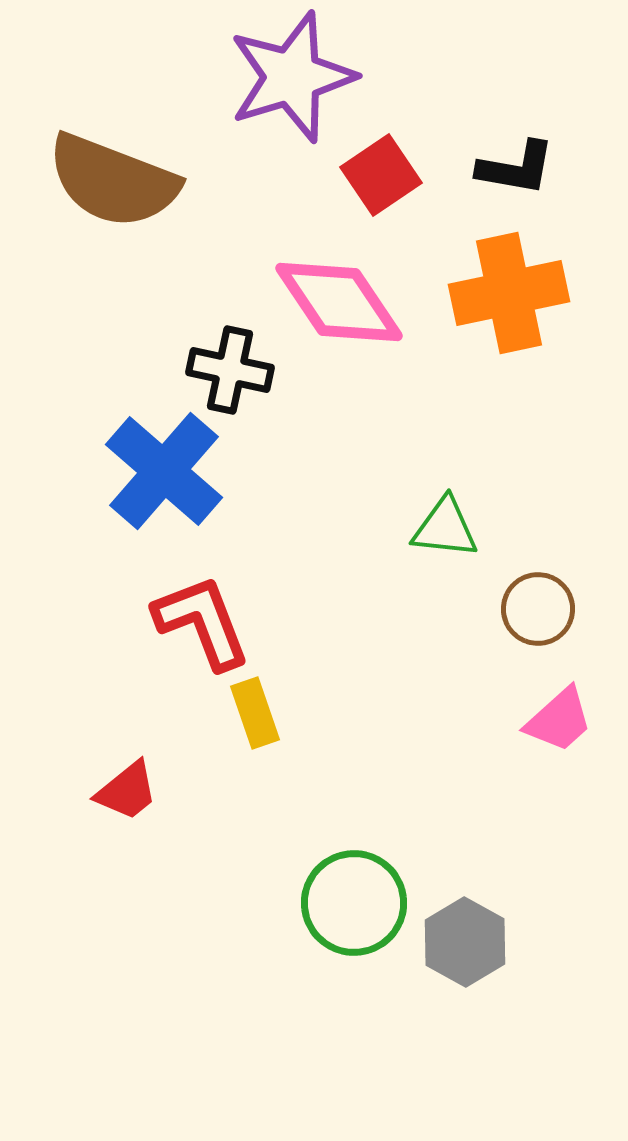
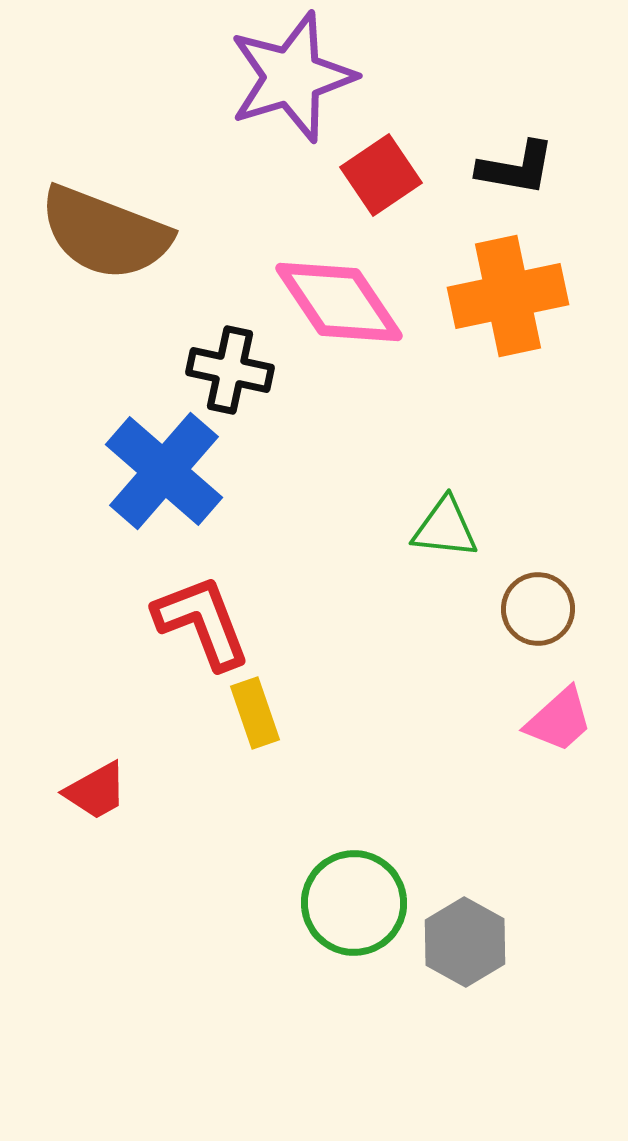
brown semicircle: moved 8 px left, 52 px down
orange cross: moved 1 px left, 3 px down
red trapezoid: moved 31 px left; rotated 10 degrees clockwise
